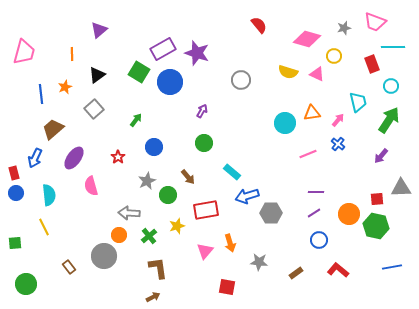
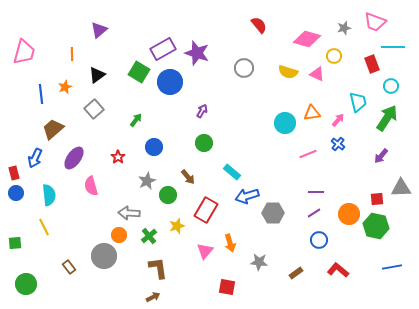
gray circle at (241, 80): moved 3 px right, 12 px up
green arrow at (389, 120): moved 2 px left, 2 px up
red rectangle at (206, 210): rotated 50 degrees counterclockwise
gray hexagon at (271, 213): moved 2 px right
